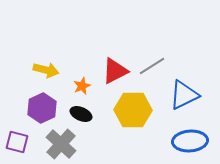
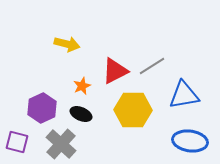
yellow arrow: moved 21 px right, 26 px up
blue triangle: rotated 16 degrees clockwise
blue ellipse: rotated 12 degrees clockwise
